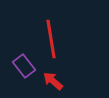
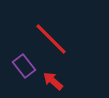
red line: rotated 36 degrees counterclockwise
